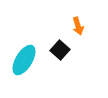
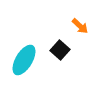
orange arrow: moved 2 px right; rotated 30 degrees counterclockwise
